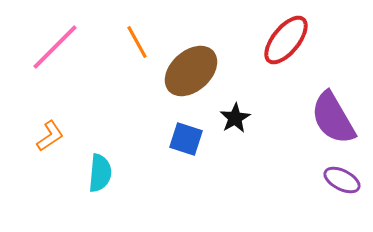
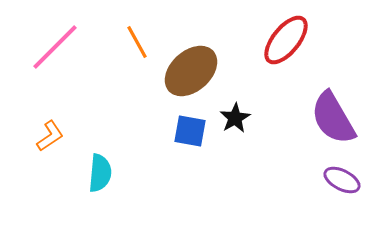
blue square: moved 4 px right, 8 px up; rotated 8 degrees counterclockwise
